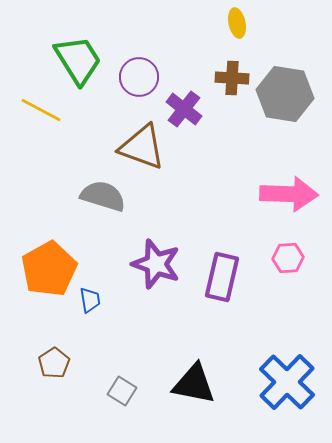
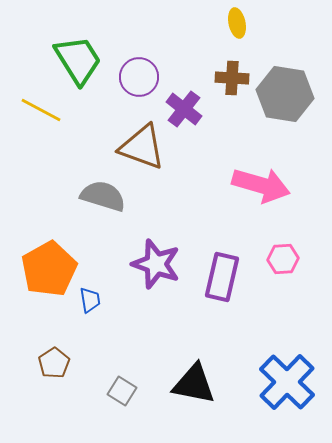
pink arrow: moved 28 px left, 9 px up; rotated 14 degrees clockwise
pink hexagon: moved 5 px left, 1 px down
